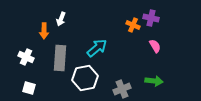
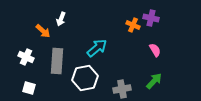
orange arrow: moved 1 px left; rotated 49 degrees counterclockwise
pink semicircle: moved 4 px down
gray rectangle: moved 3 px left, 3 px down
green arrow: rotated 54 degrees counterclockwise
gray cross: rotated 12 degrees clockwise
